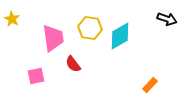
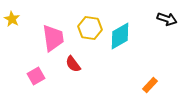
pink square: rotated 18 degrees counterclockwise
